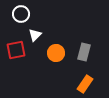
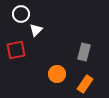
white triangle: moved 1 px right, 5 px up
orange circle: moved 1 px right, 21 px down
